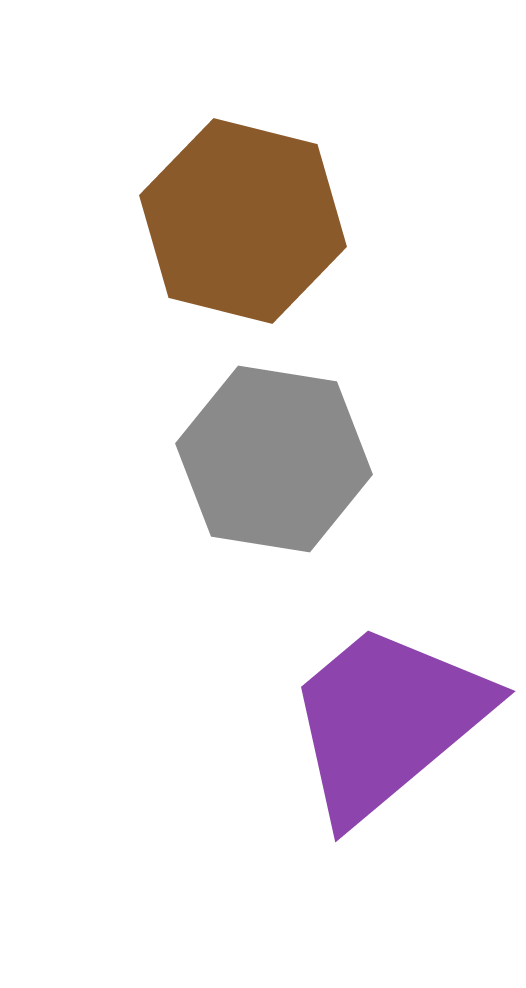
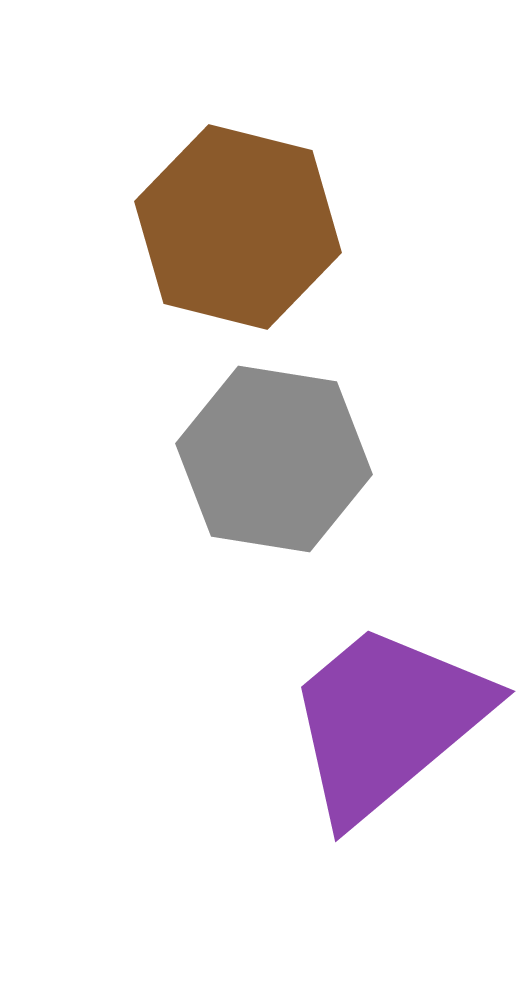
brown hexagon: moved 5 px left, 6 px down
